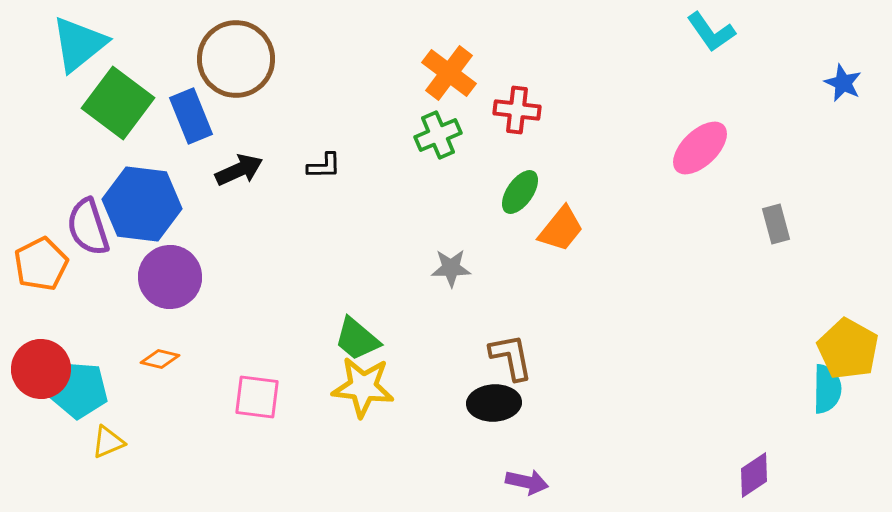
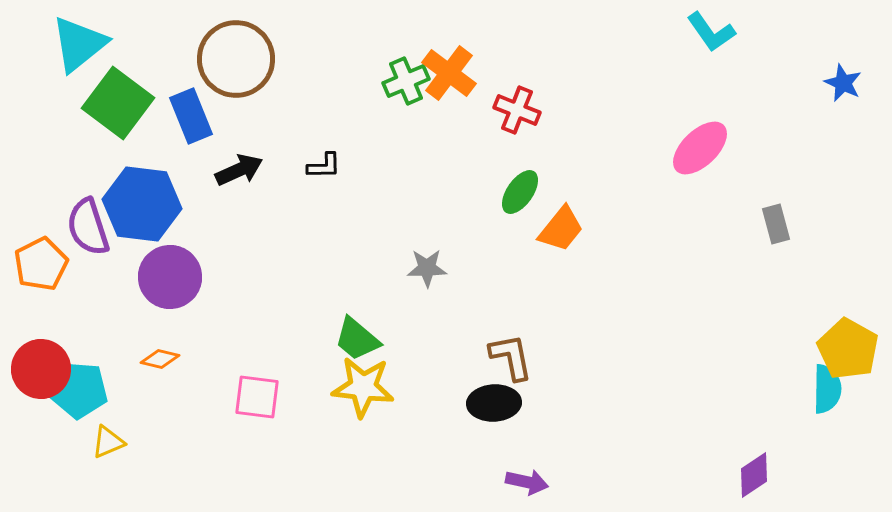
red cross: rotated 15 degrees clockwise
green cross: moved 32 px left, 54 px up
gray star: moved 24 px left
